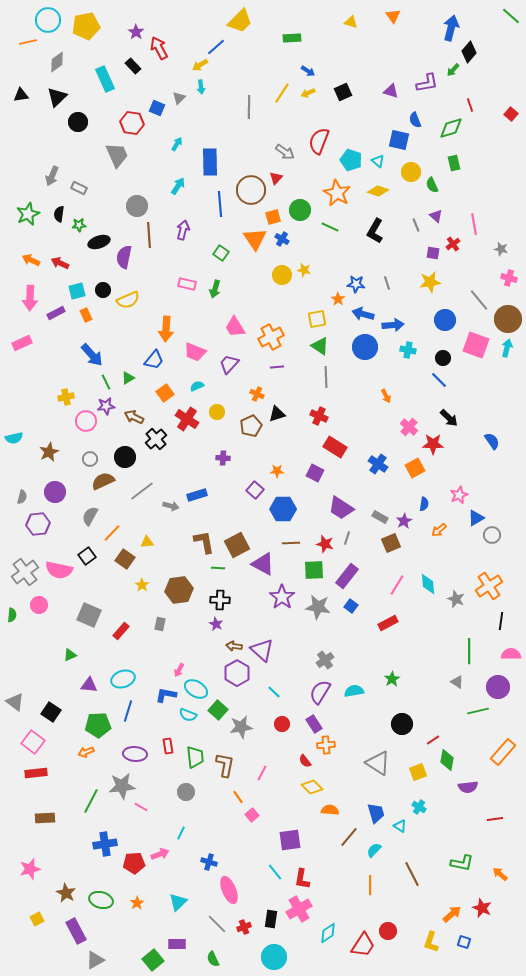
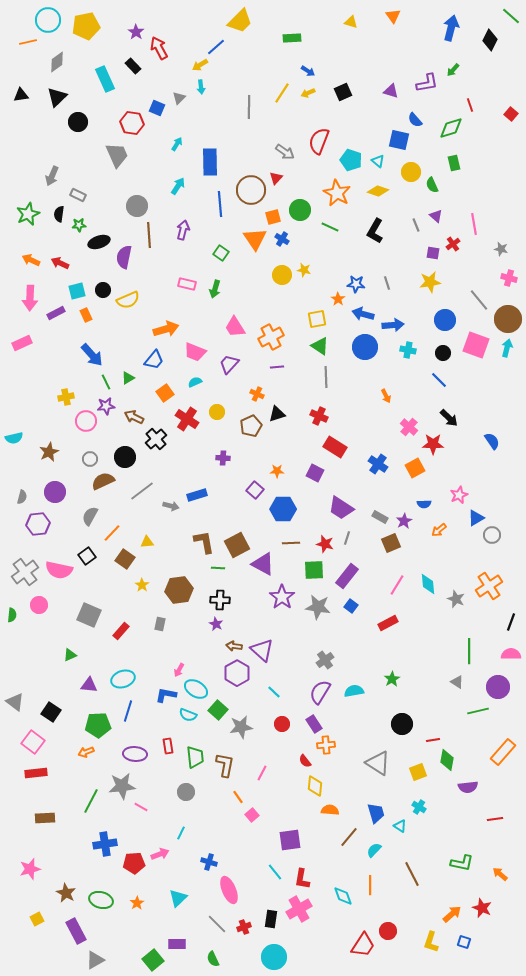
black diamond at (469, 52): moved 21 px right, 12 px up; rotated 15 degrees counterclockwise
blue semicircle at (415, 120): rotated 21 degrees counterclockwise
gray rectangle at (79, 188): moved 1 px left, 7 px down
orange arrow at (166, 329): rotated 110 degrees counterclockwise
black circle at (443, 358): moved 5 px up
cyan semicircle at (197, 386): moved 2 px left, 4 px up
blue semicircle at (424, 504): rotated 80 degrees clockwise
black line at (501, 621): moved 10 px right, 1 px down; rotated 12 degrees clockwise
red line at (433, 740): rotated 24 degrees clockwise
yellow diamond at (312, 787): moved 3 px right, 1 px up; rotated 50 degrees clockwise
cyan triangle at (178, 902): moved 4 px up
cyan diamond at (328, 933): moved 15 px right, 37 px up; rotated 75 degrees counterclockwise
